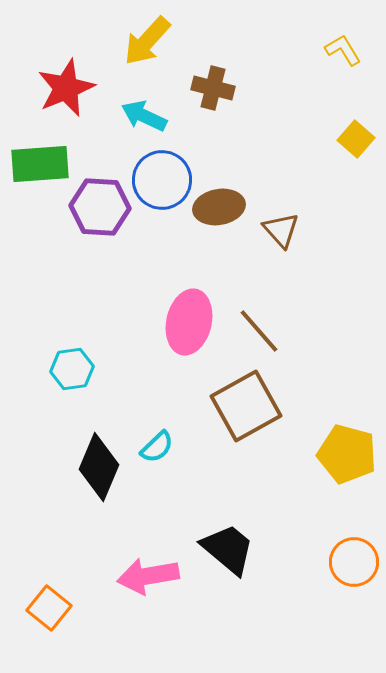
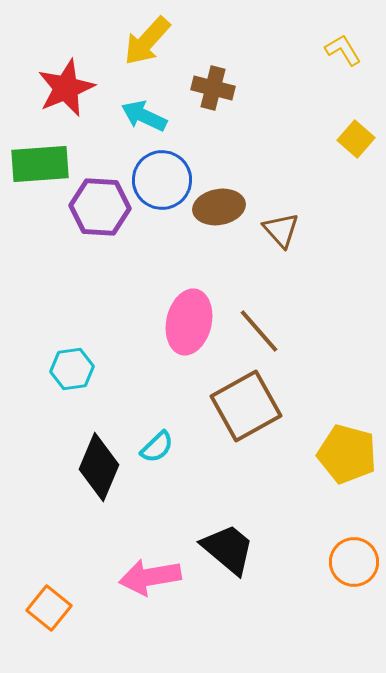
pink arrow: moved 2 px right, 1 px down
